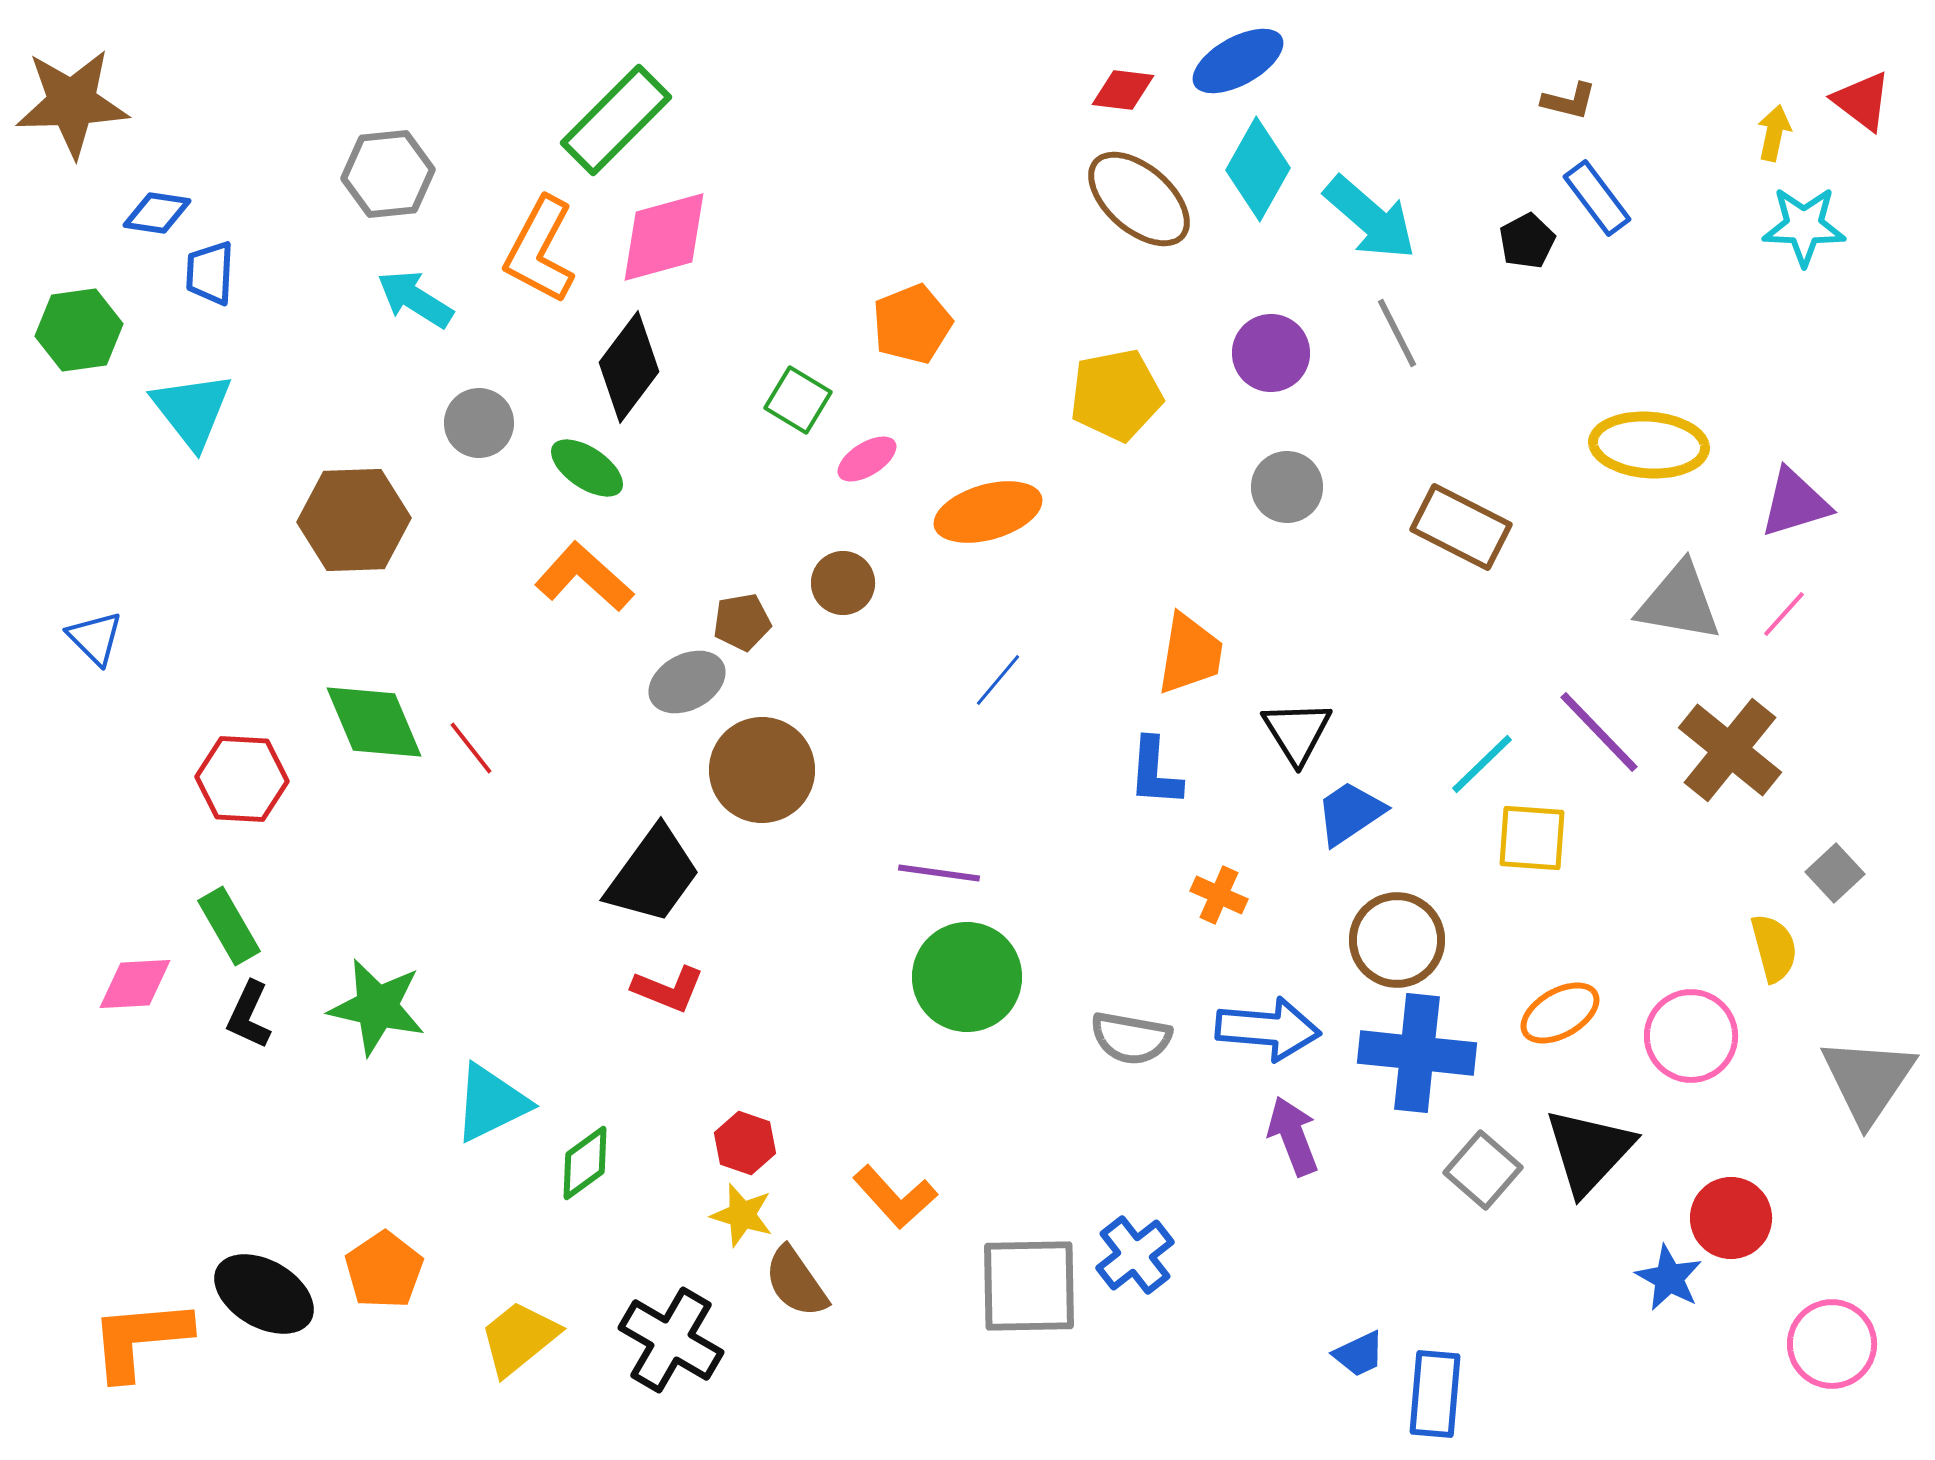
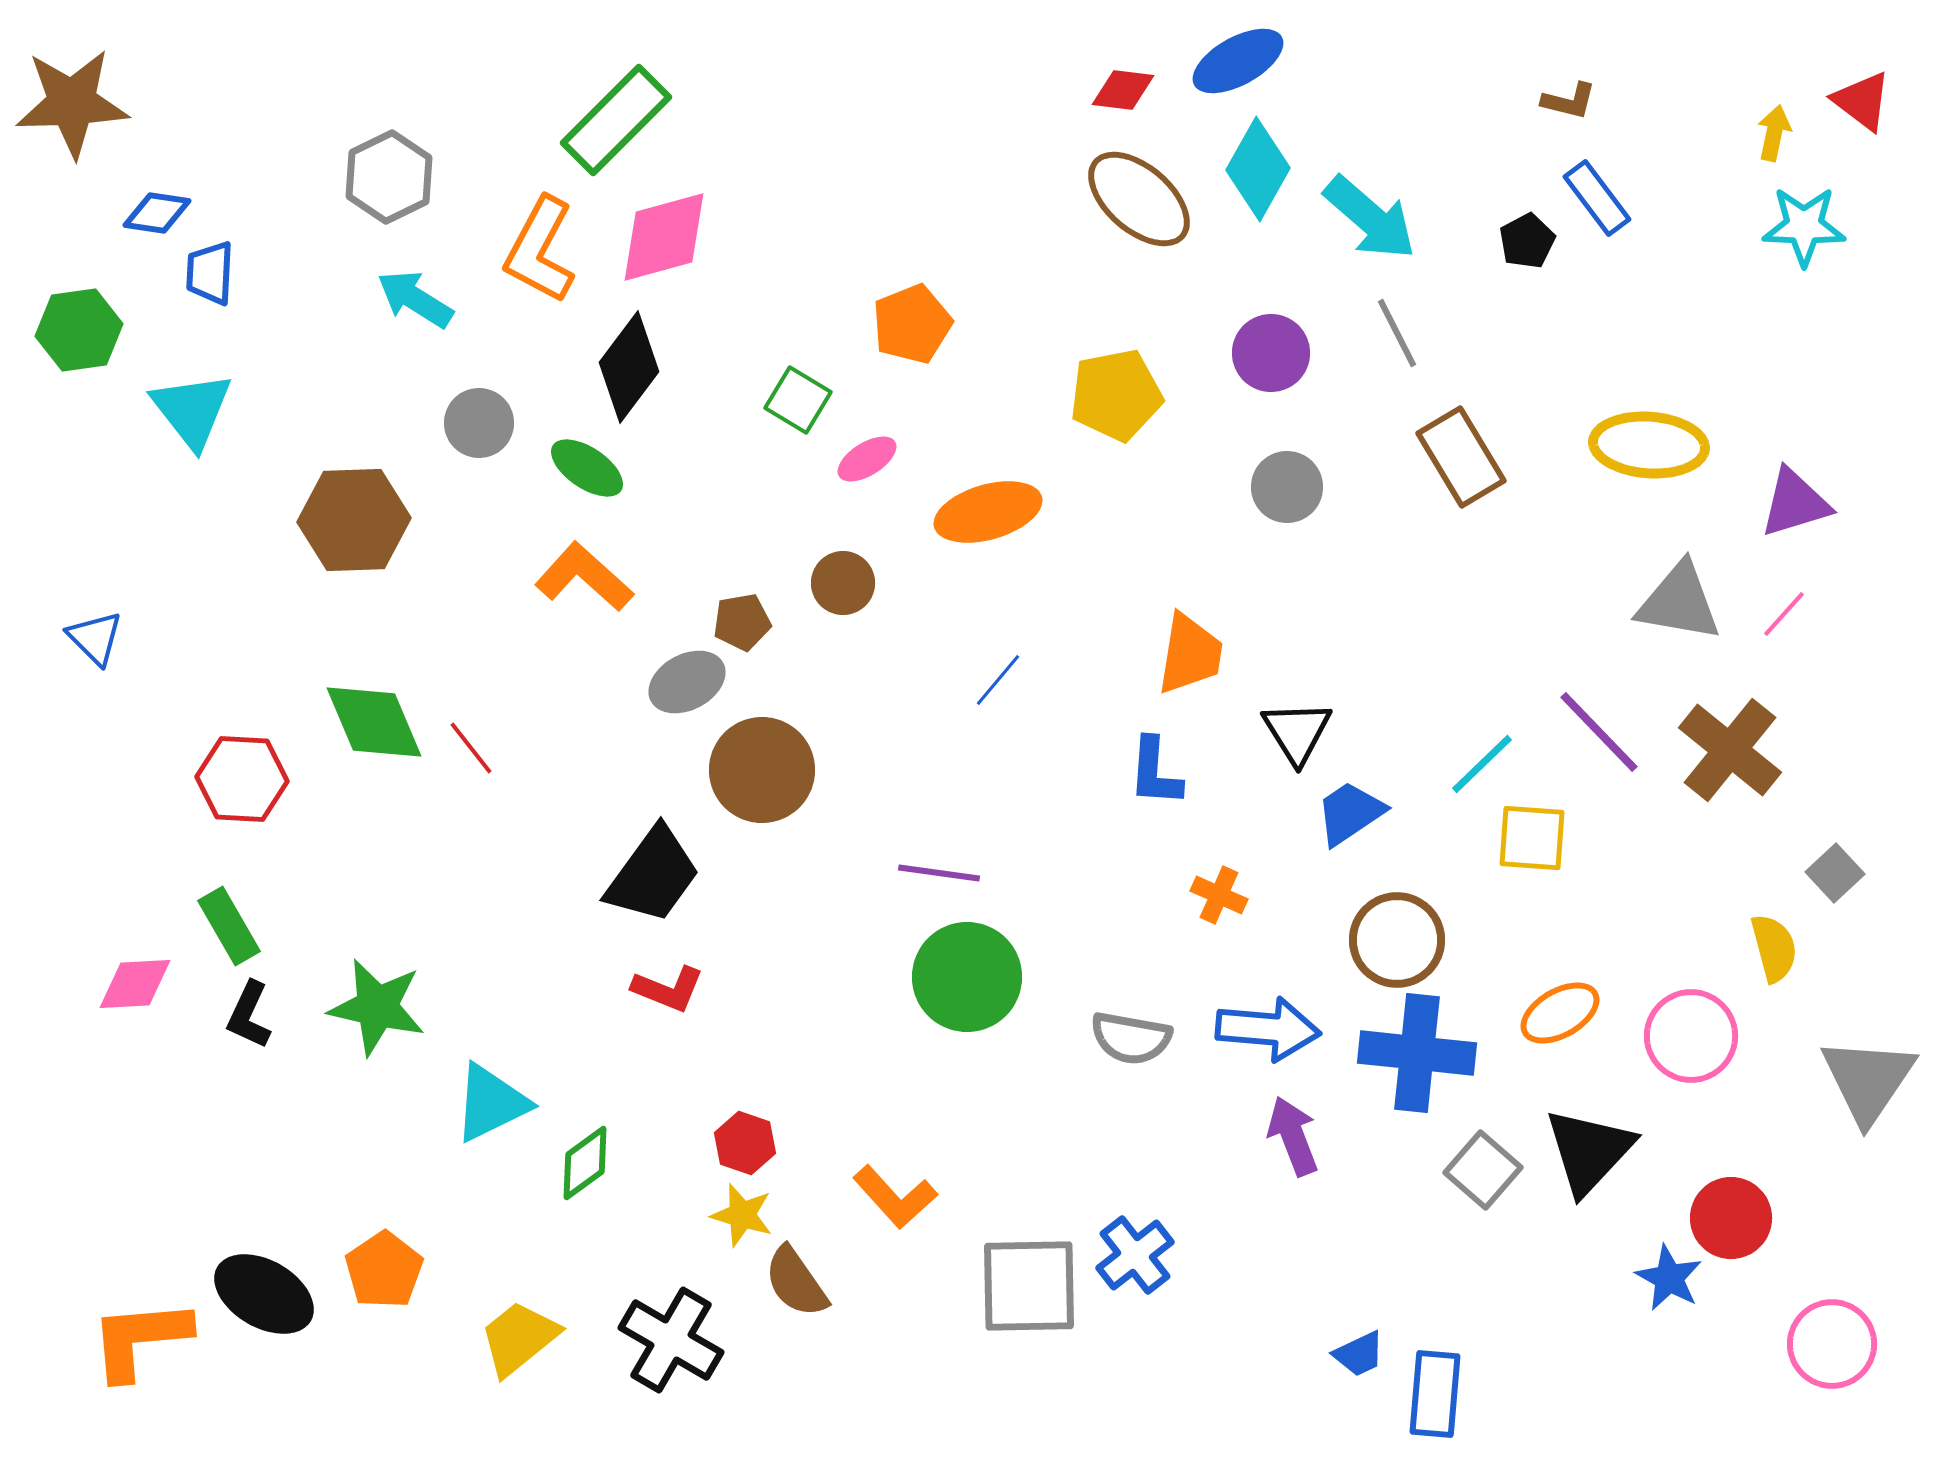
gray hexagon at (388, 174): moved 1 px right, 3 px down; rotated 20 degrees counterclockwise
brown rectangle at (1461, 527): moved 70 px up; rotated 32 degrees clockwise
